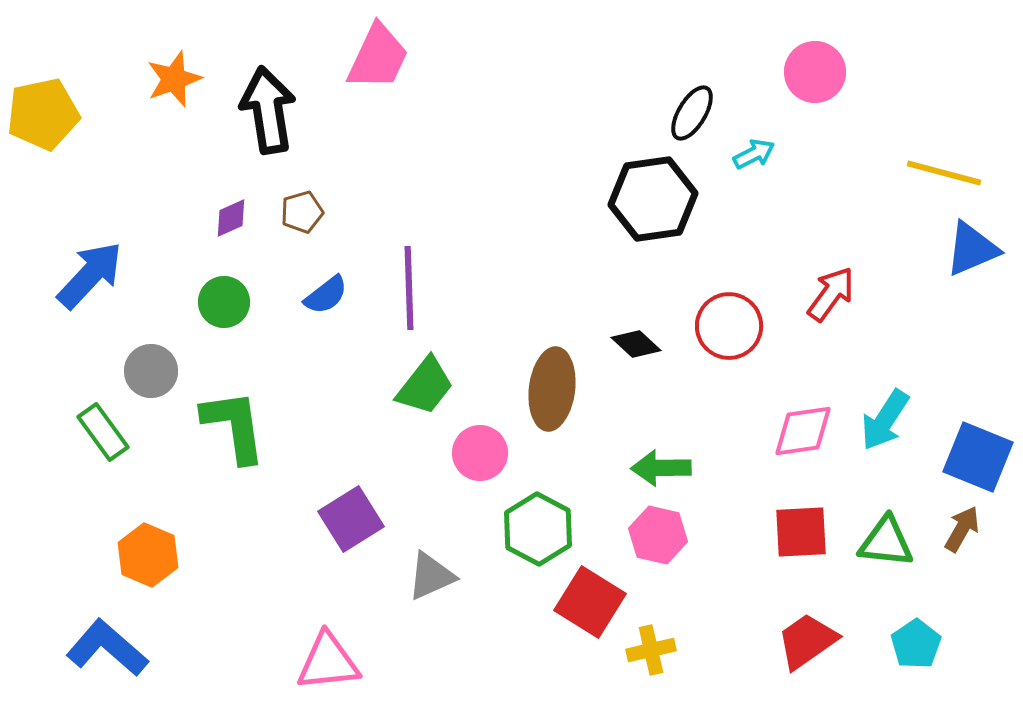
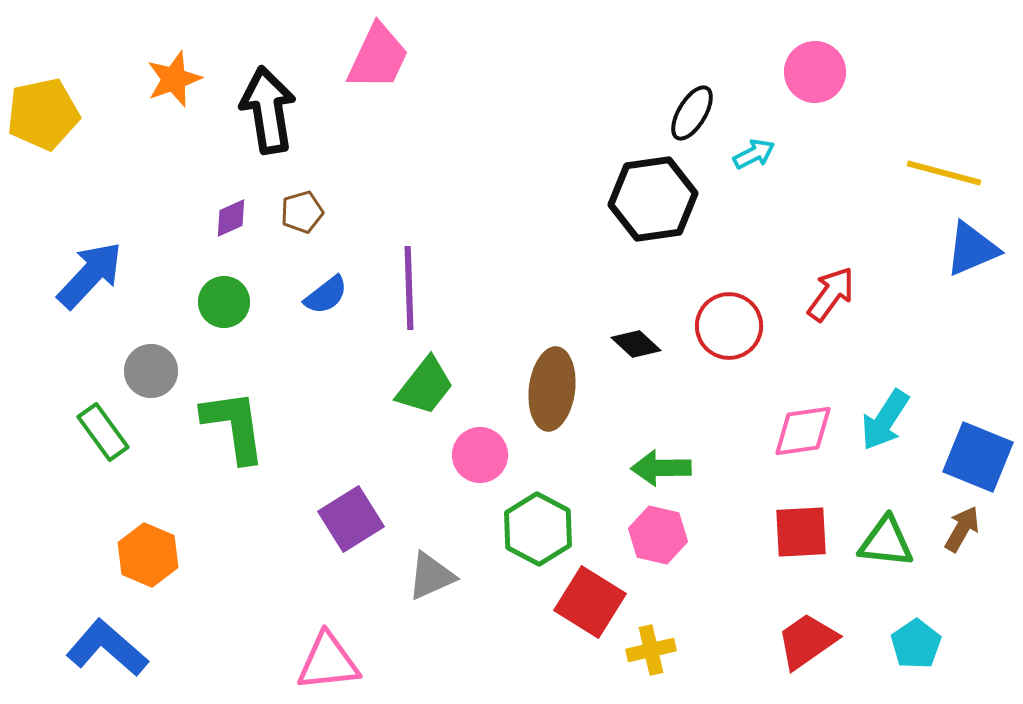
pink circle at (480, 453): moved 2 px down
